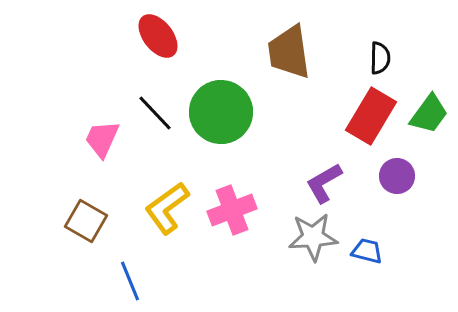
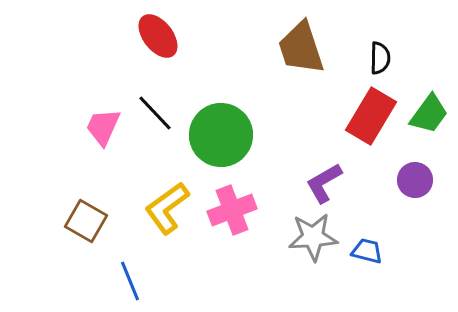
brown trapezoid: moved 12 px right, 4 px up; rotated 10 degrees counterclockwise
green circle: moved 23 px down
pink trapezoid: moved 1 px right, 12 px up
purple circle: moved 18 px right, 4 px down
